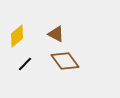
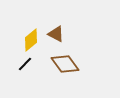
yellow diamond: moved 14 px right, 4 px down
brown diamond: moved 3 px down
